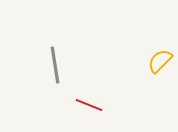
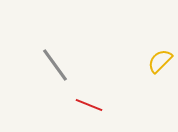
gray line: rotated 27 degrees counterclockwise
